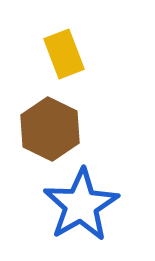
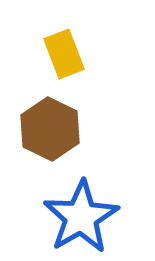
blue star: moved 12 px down
